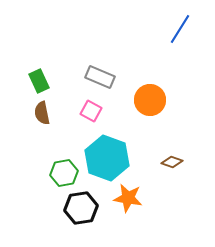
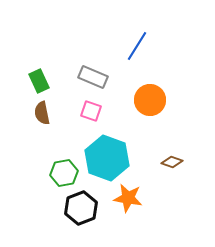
blue line: moved 43 px left, 17 px down
gray rectangle: moved 7 px left
pink square: rotated 10 degrees counterclockwise
black hexagon: rotated 12 degrees counterclockwise
